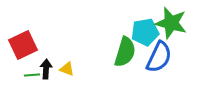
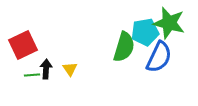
green star: moved 2 px left
green semicircle: moved 1 px left, 5 px up
yellow triangle: moved 3 px right; rotated 35 degrees clockwise
